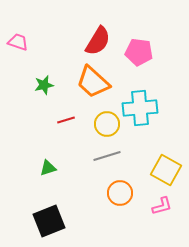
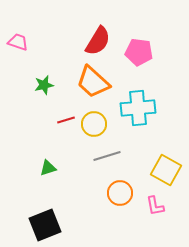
cyan cross: moved 2 px left
yellow circle: moved 13 px left
pink L-shape: moved 7 px left; rotated 95 degrees clockwise
black square: moved 4 px left, 4 px down
